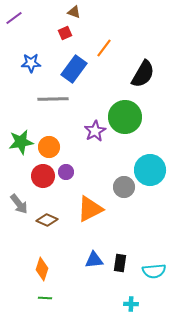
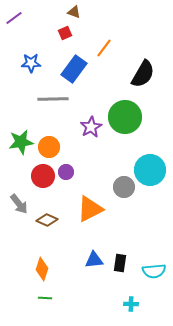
purple star: moved 4 px left, 4 px up
